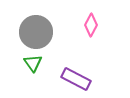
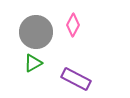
pink diamond: moved 18 px left
green triangle: rotated 36 degrees clockwise
